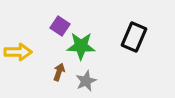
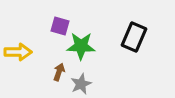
purple square: rotated 18 degrees counterclockwise
gray star: moved 5 px left, 3 px down
